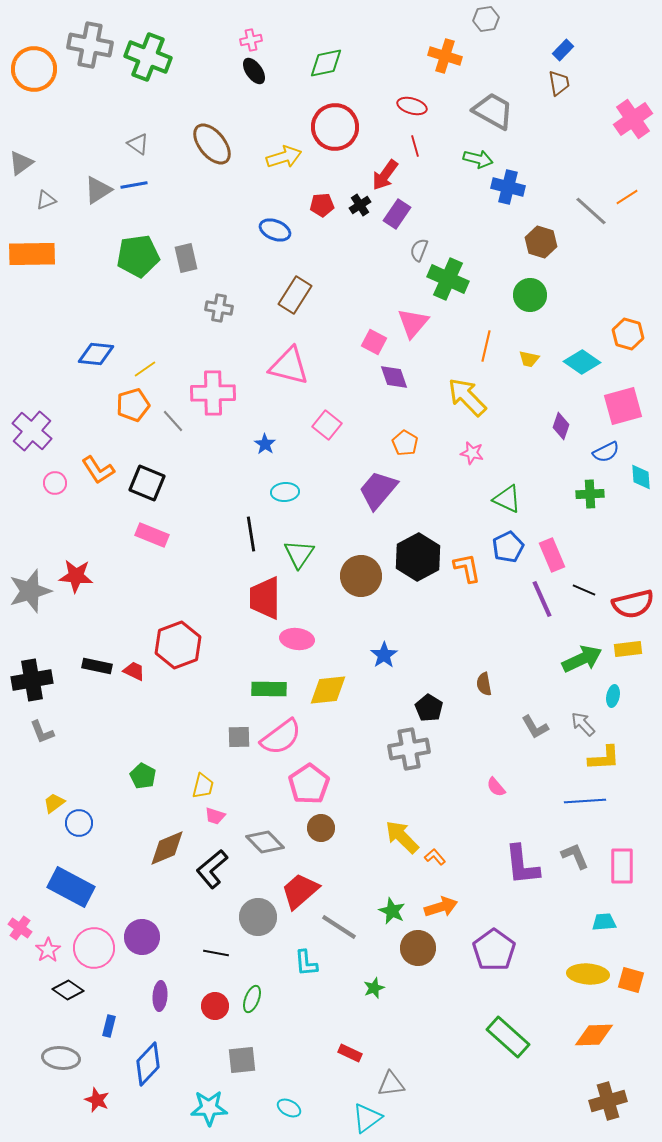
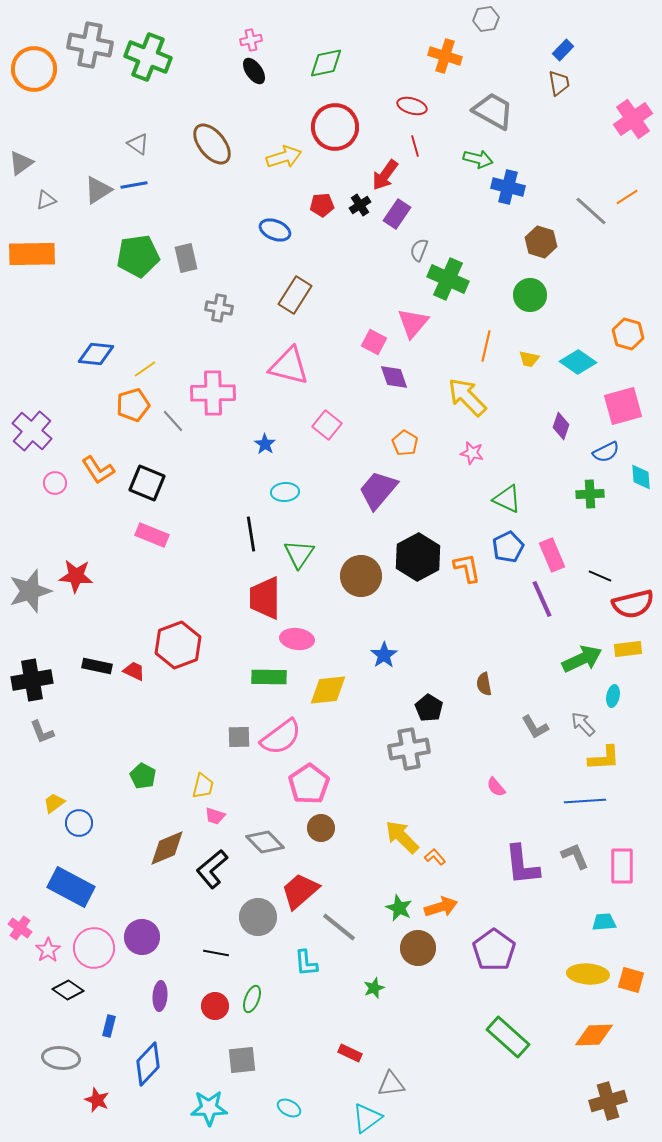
cyan diamond at (582, 362): moved 4 px left
black line at (584, 590): moved 16 px right, 14 px up
green rectangle at (269, 689): moved 12 px up
green star at (392, 911): moved 7 px right, 3 px up
gray line at (339, 927): rotated 6 degrees clockwise
